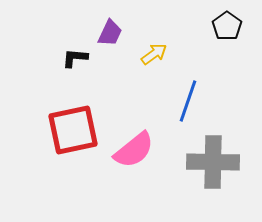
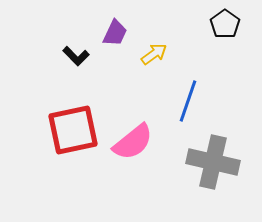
black pentagon: moved 2 px left, 2 px up
purple trapezoid: moved 5 px right
black L-shape: moved 1 px right, 2 px up; rotated 140 degrees counterclockwise
pink semicircle: moved 1 px left, 8 px up
gray cross: rotated 12 degrees clockwise
